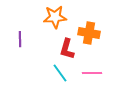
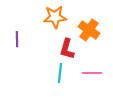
orange cross: moved 3 px up; rotated 25 degrees clockwise
purple line: moved 3 px left
cyan line: rotated 42 degrees clockwise
